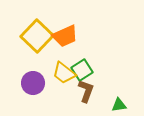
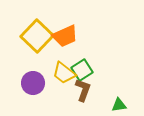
brown L-shape: moved 3 px left, 1 px up
